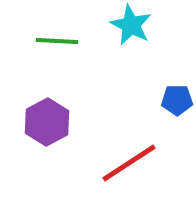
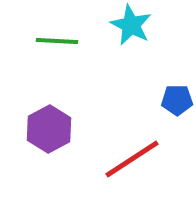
purple hexagon: moved 2 px right, 7 px down
red line: moved 3 px right, 4 px up
